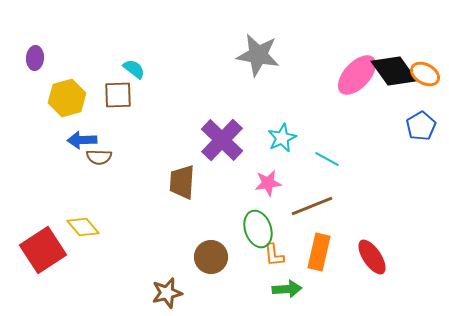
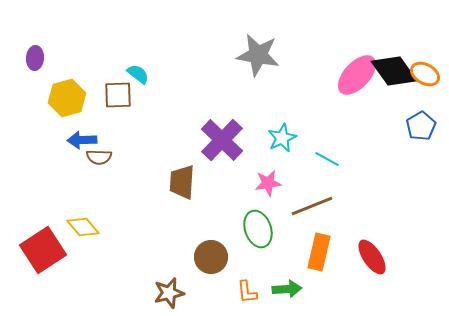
cyan semicircle: moved 4 px right, 5 px down
orange L-shape: moved 27 px left, 37 px down
brown star: moved 2 px right
